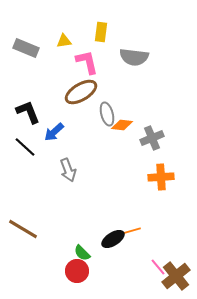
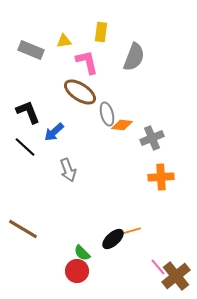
gray rectangle: moved 5 px right, 2 px down
gray semicircle: rotated 76 degrees counterclockwise
brown ellipse: moved 1 px left; rotated 64 degrees clockwise
black ellipse: rotated 10 degrees counterclockwise
